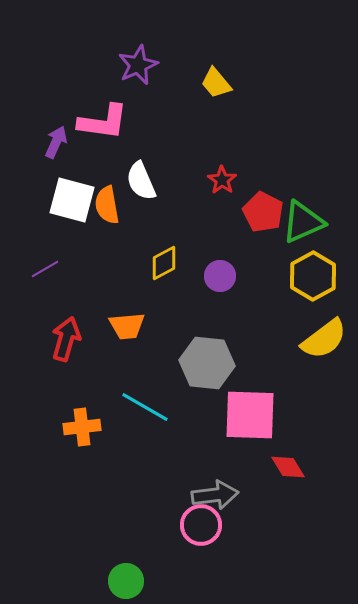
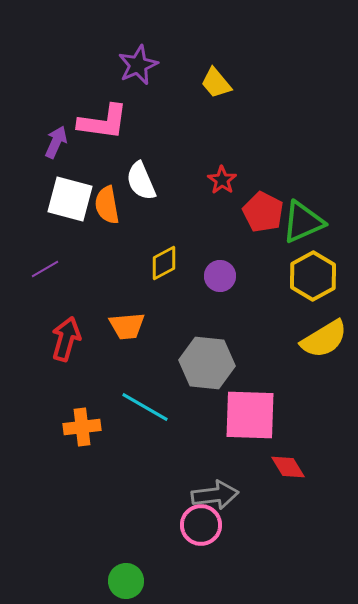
white square: moved 2 px left, 1 px up
yellow semicircle: rotated 6 degrees clockwise
